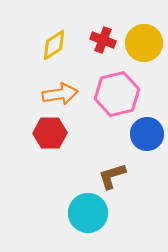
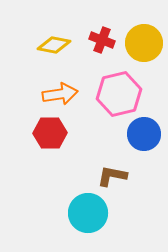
red cross: moved 1 px left
yellow diamond: rotated 44 degrees clockwise
pink hexagon: moved 2 px right
blue circle: moved 3 px left
brown L-shape: rotated 28 degrees clockwise
